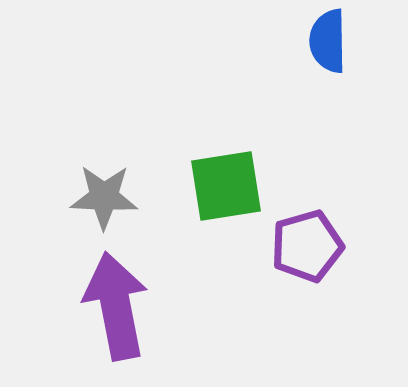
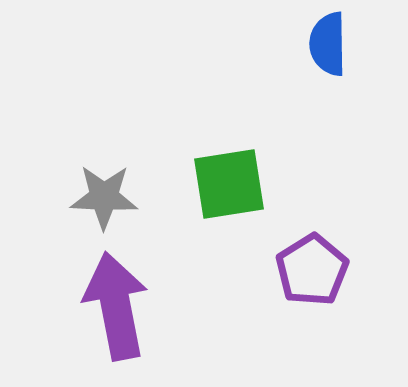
blue semicircle: moved 3 px down
green square: moved 3 px right, 2 px up
purple pentagon: moved 5 px right, 24 px down; rotated 16 degrees counterclockwise
